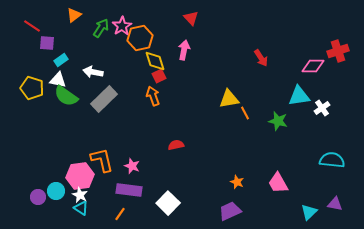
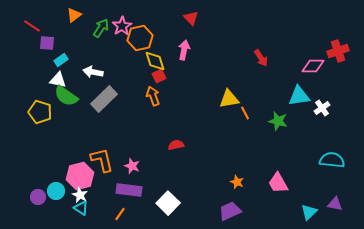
yellow pentagon at (32, 88): moved 8 px right, 24 px down
pink hexagon at (80, 176): rotated 8 degrees counterclockwise
